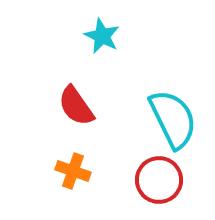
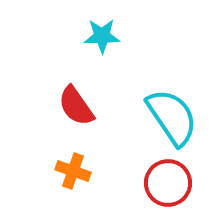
cyan star: rotated 27 degrees counterclockwise
cyan semicircle: moved 1 px left, 2 px up; rotated 8 degrees counterclockwise
red circle: moved 9 px right, 3 px down
